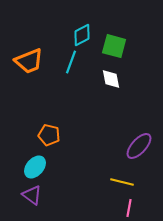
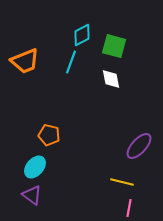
orange trapezoid: moved 4 px left
